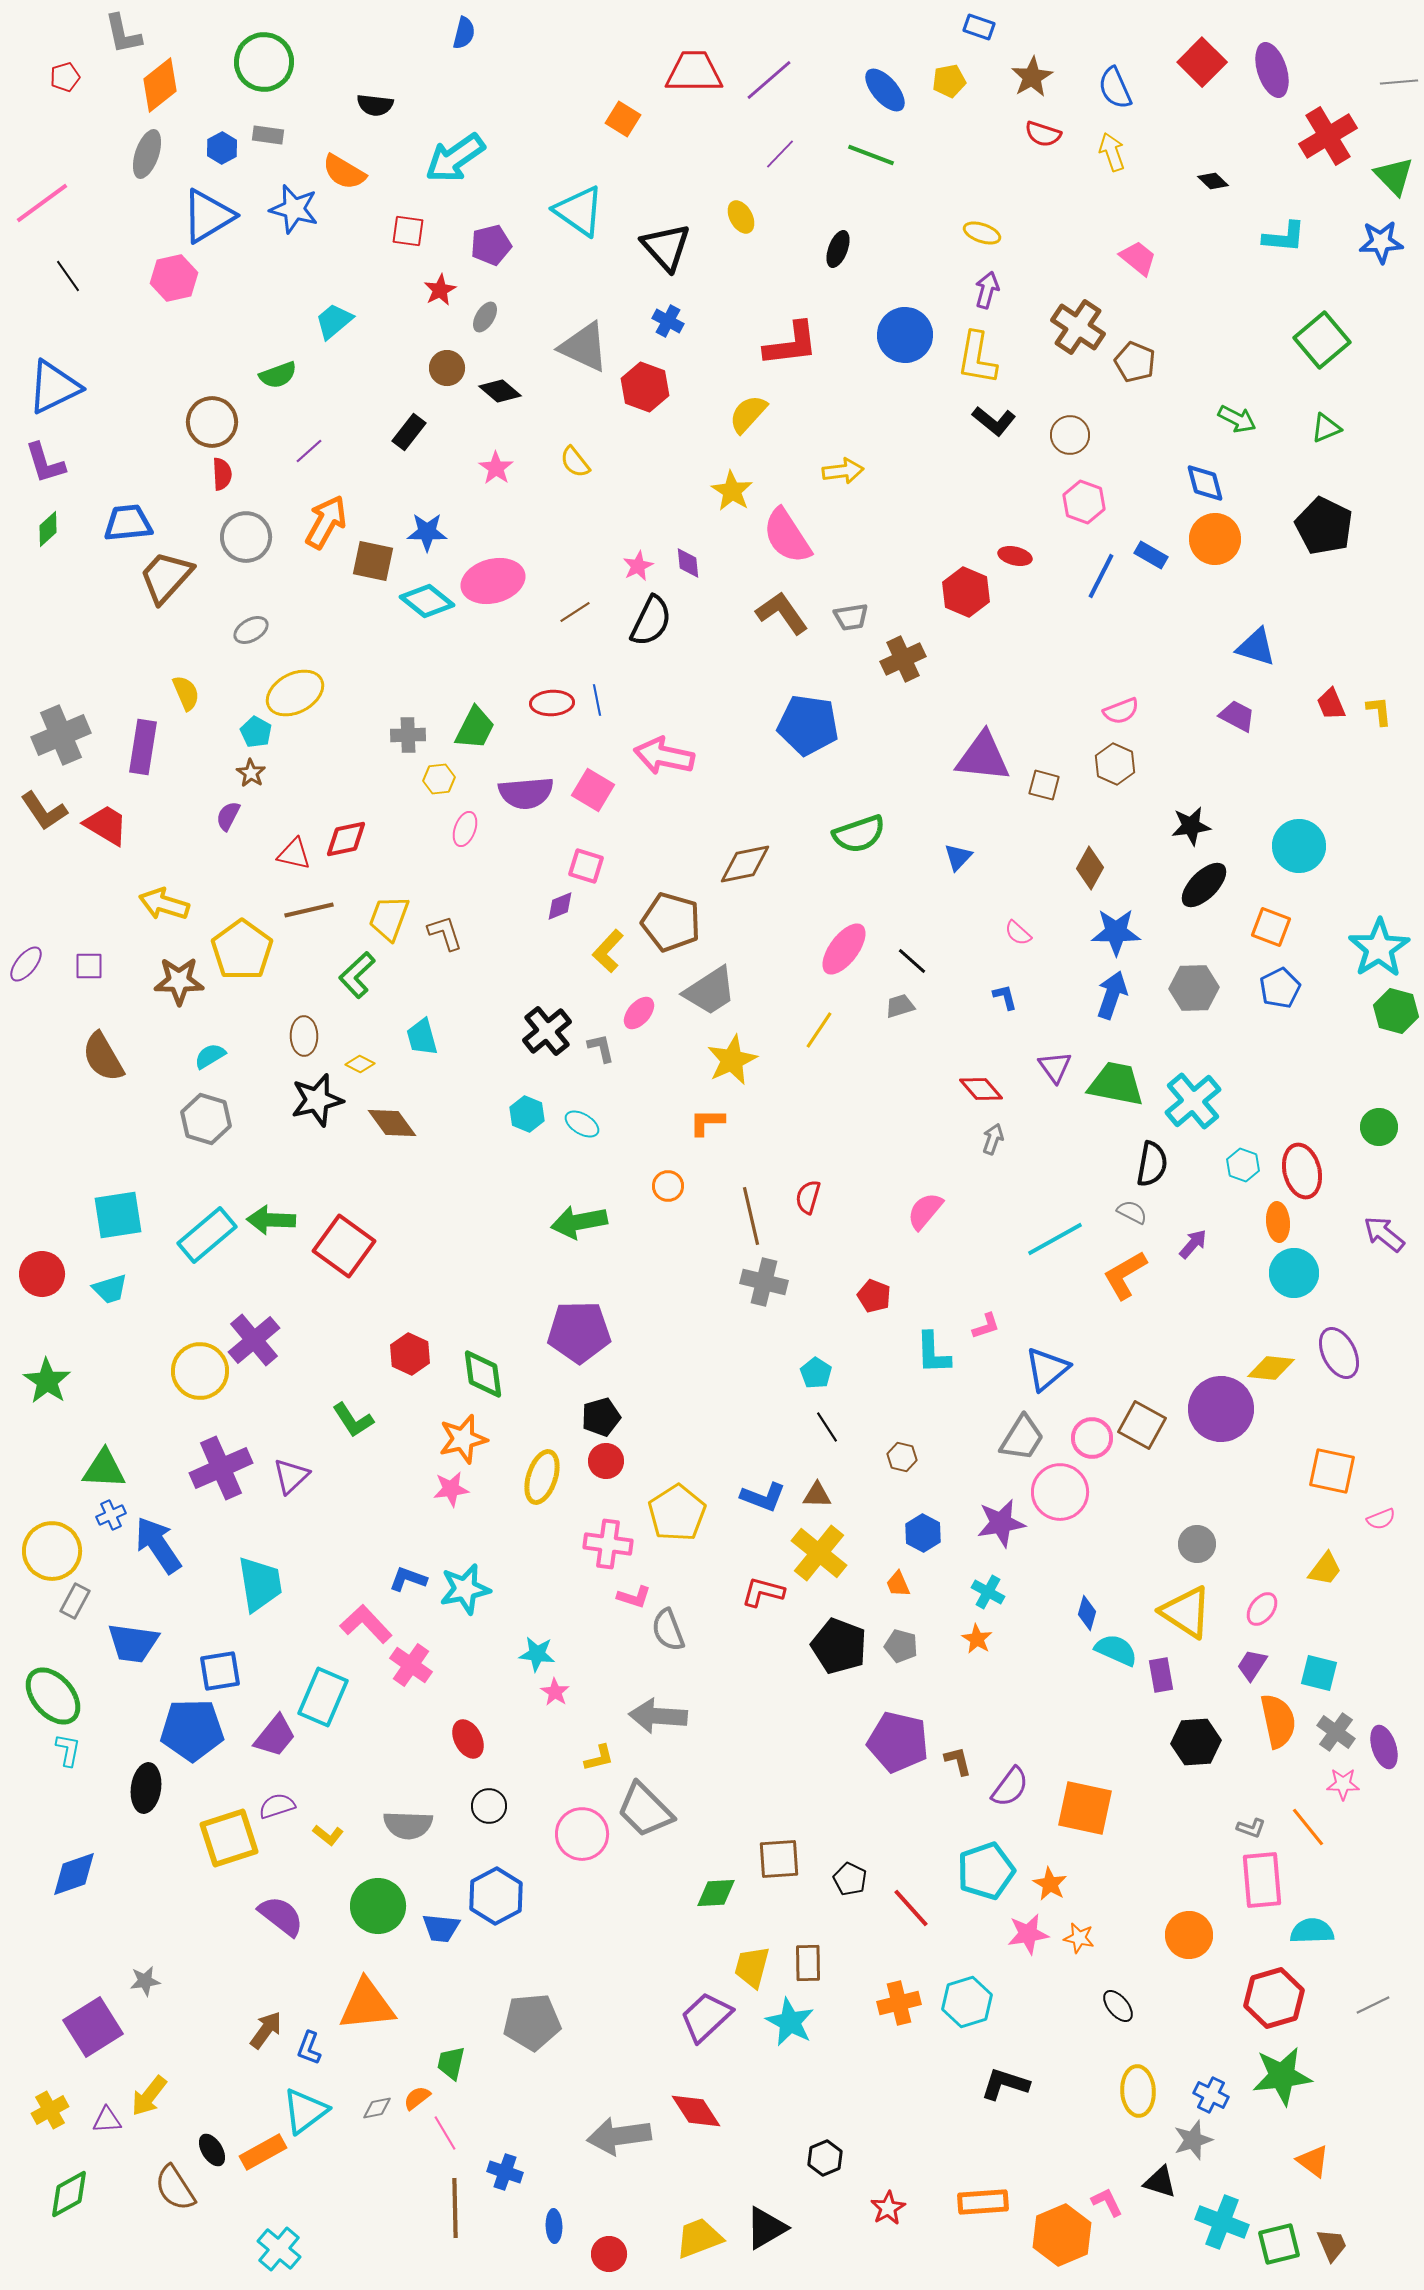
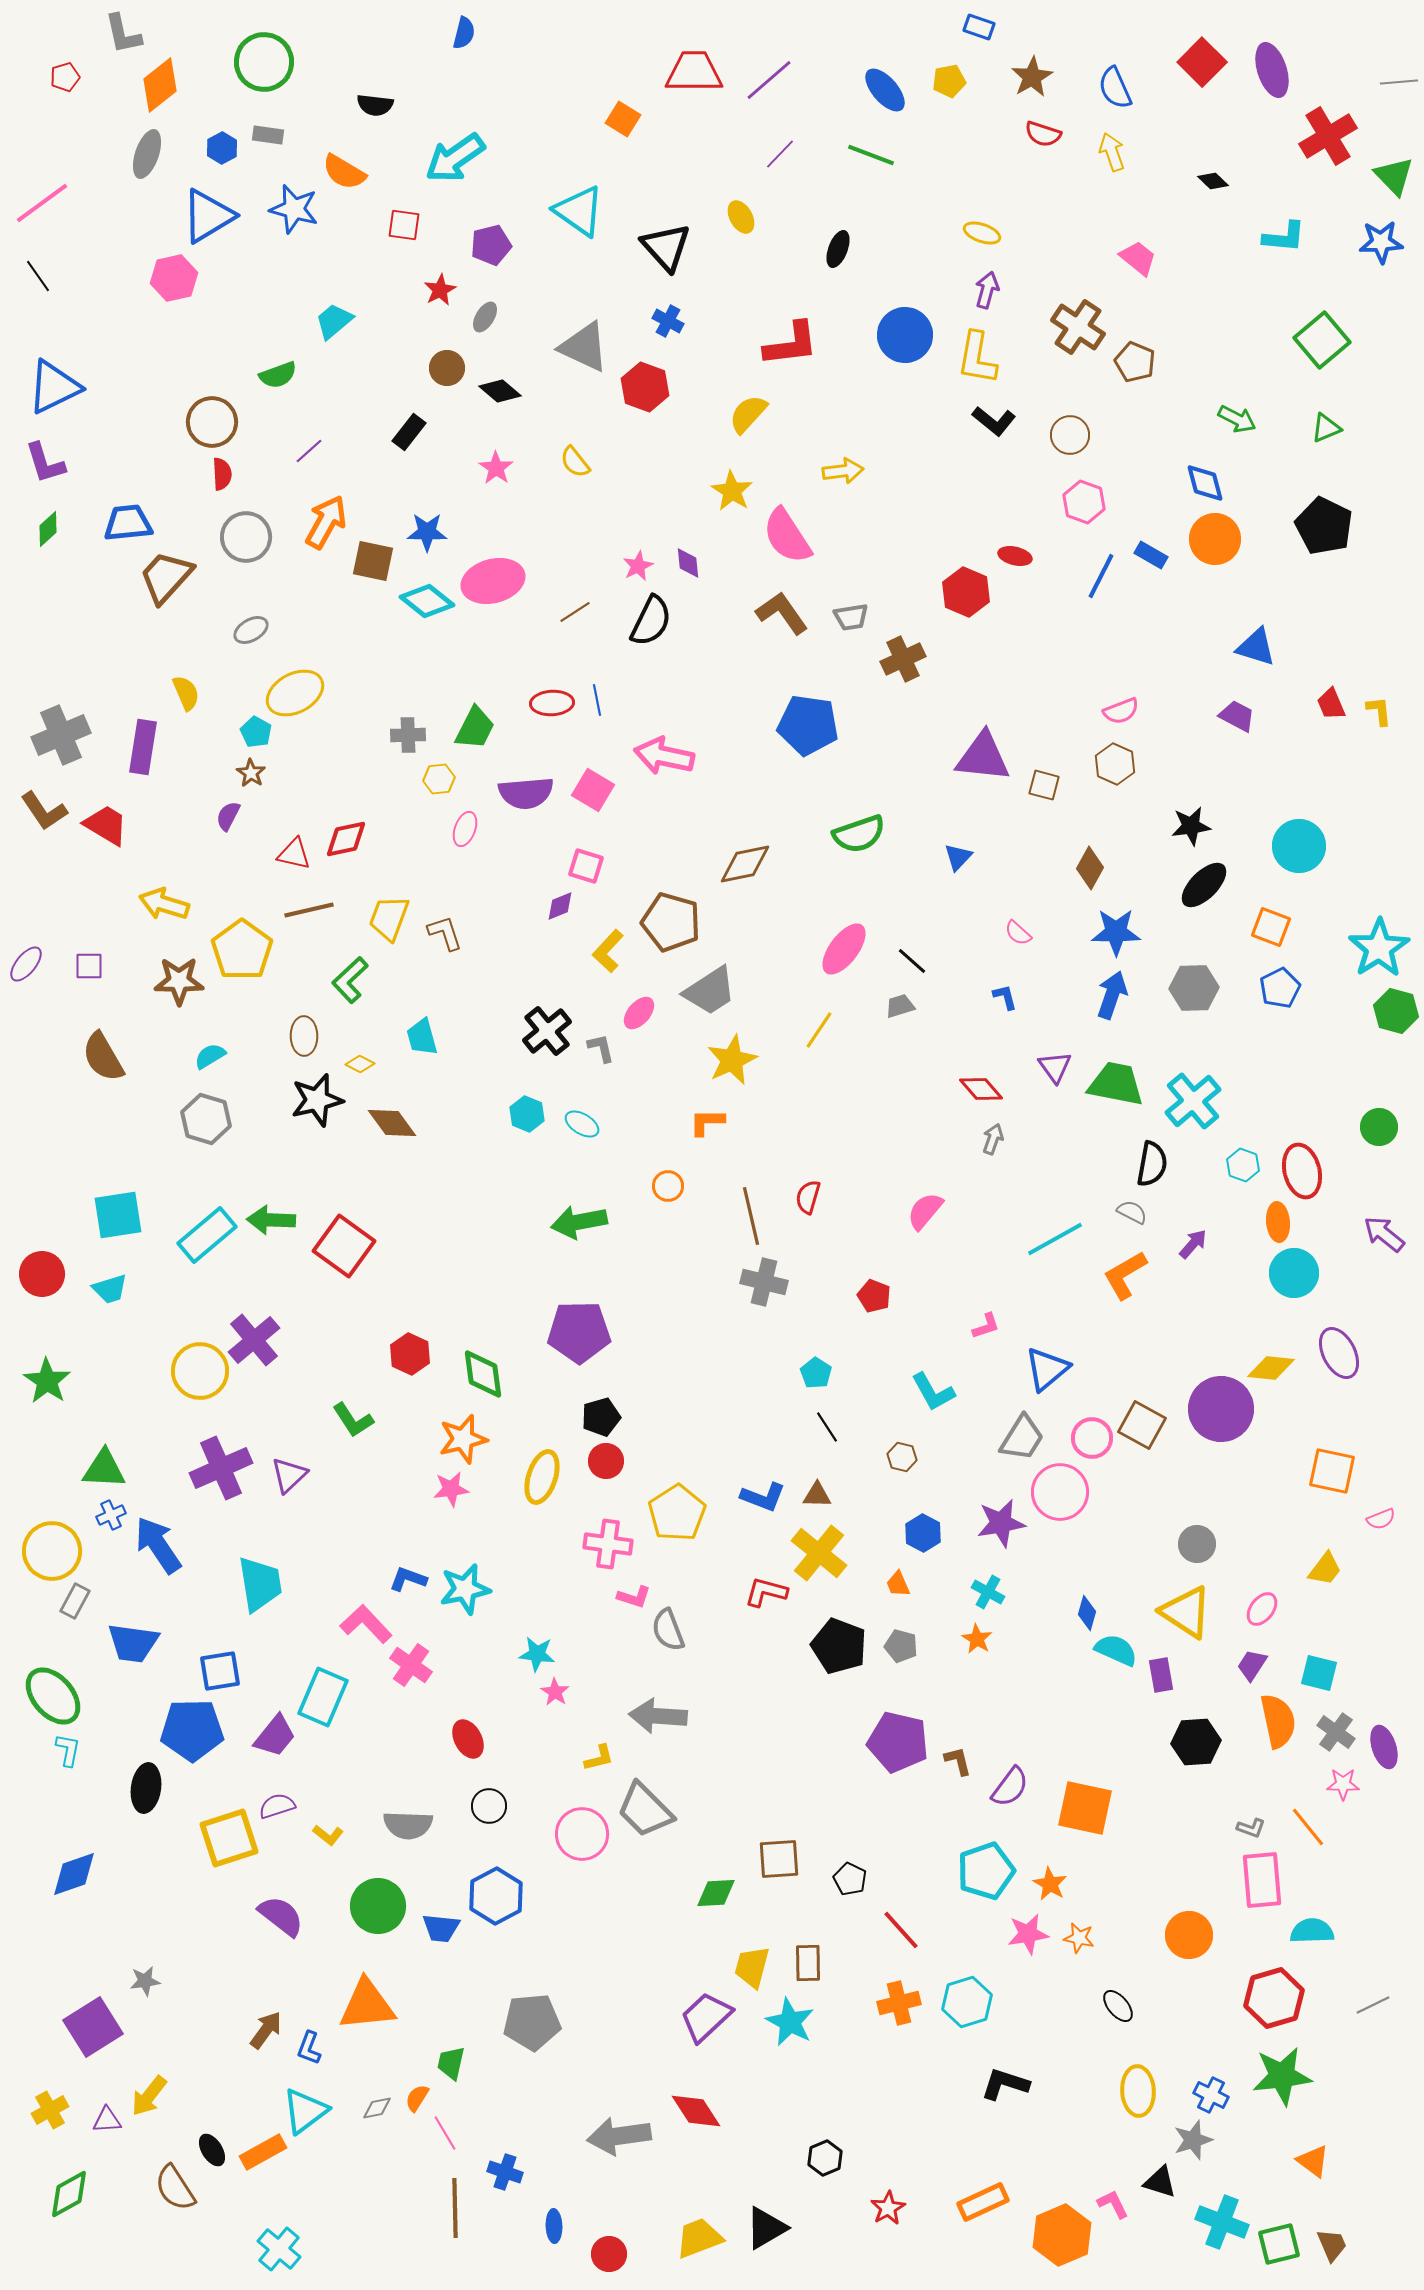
red square at (408, 231): moved 4 px left, 6 px up
black line at (68, 276): moved 30 px left
green L-shape at (357, 975): moved 7 px left, 5 px down
cyan L-shape at (933, 1353): moved 39 px down; rotated 27 degrees counterclockwise
purple triangle at (291, 1476): moved 2 px left, 1 px up
red L-shape at (763, 1592): moved 3 px right
red line at (911, 1908): moved 10 px left, 22 px down
orange semicircle at (417, 2098): rotated 20 degrees counterclockwise
orange rectangle at (983, 2202): rotated 21 degrees counterclockwise
pink L-shape at (1107, 2202): moved 6 px right, 2 px down
